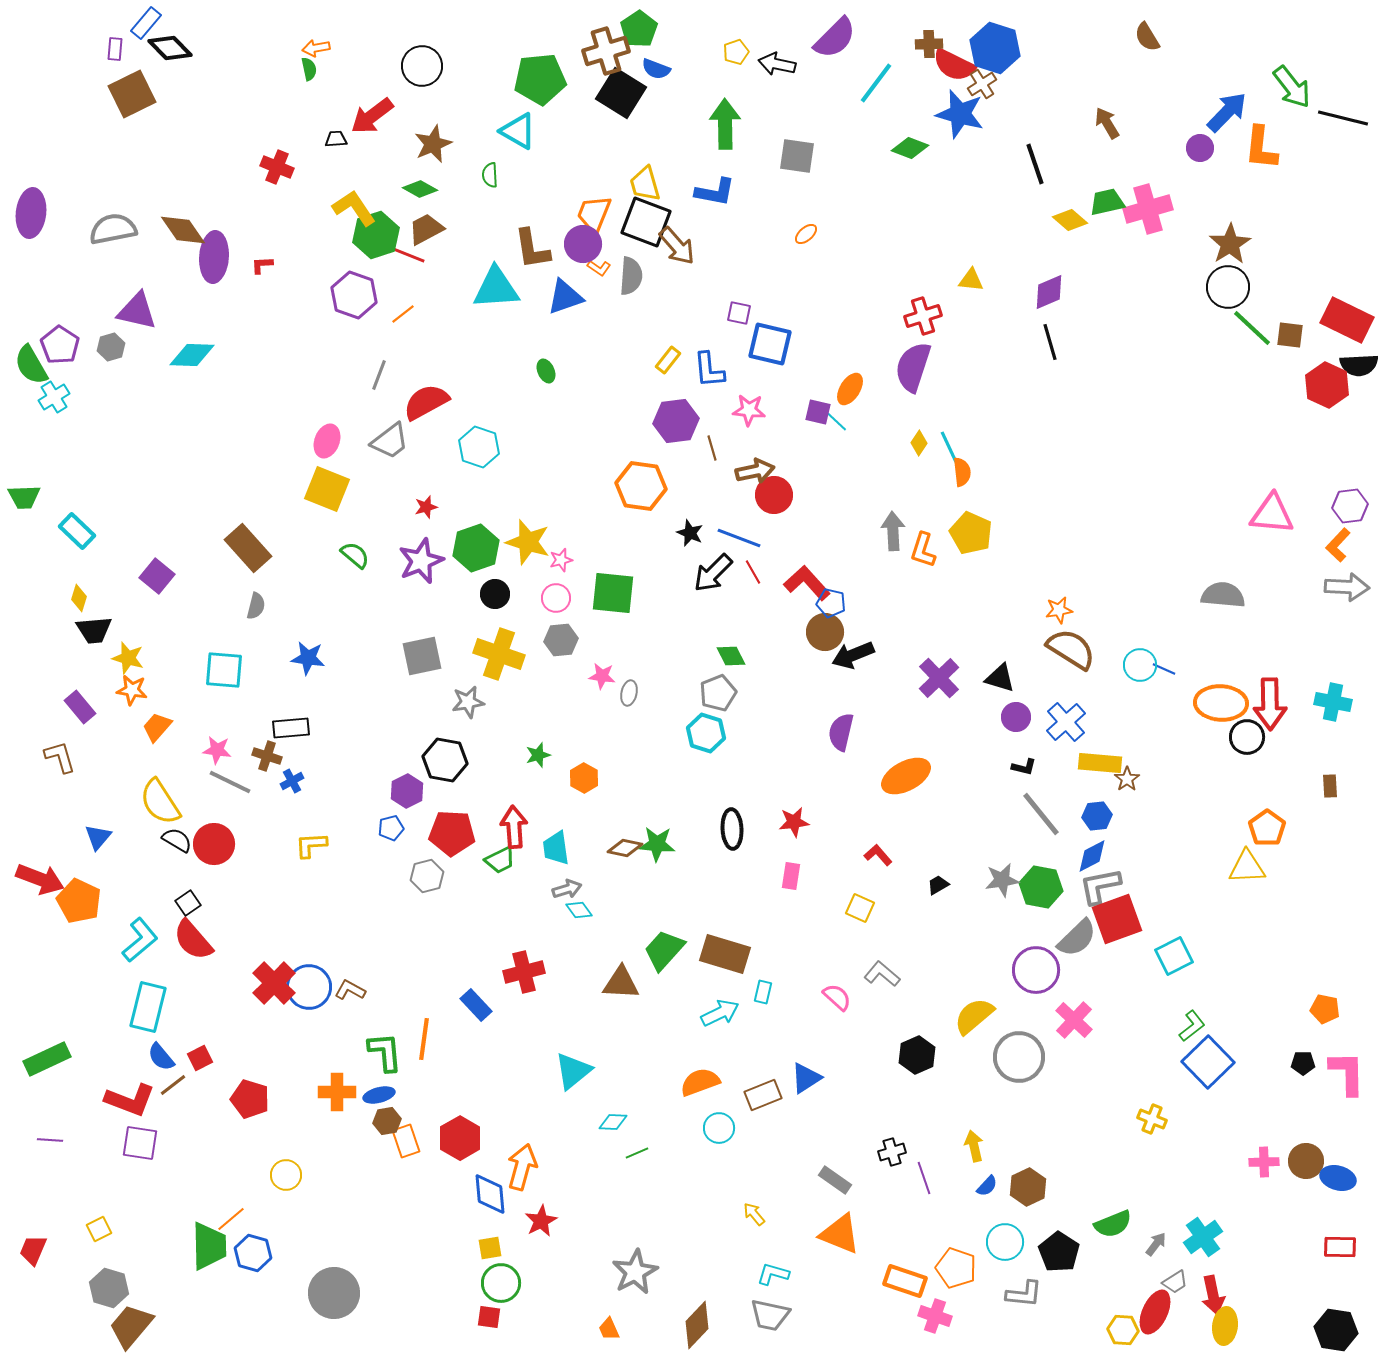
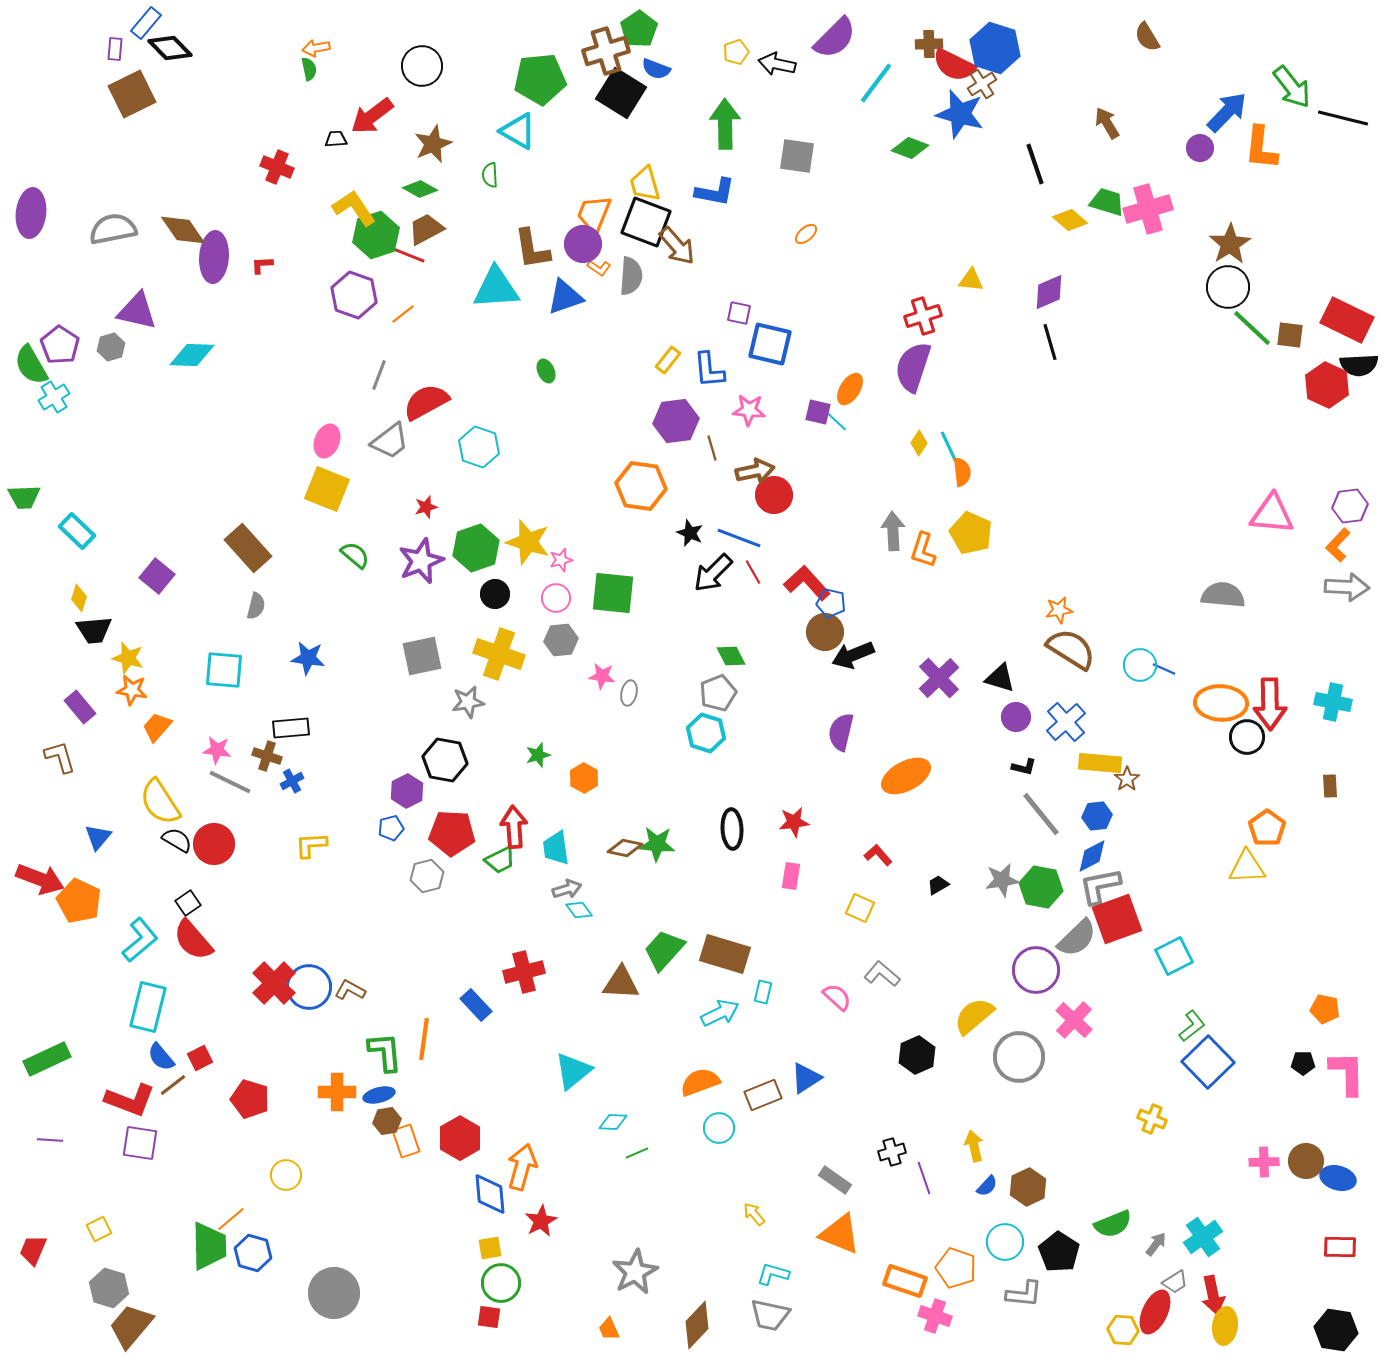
green trapezoid at (1107, 202): rotated 30 degrees clockwise
